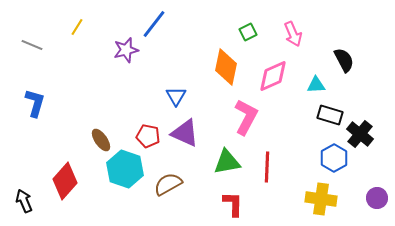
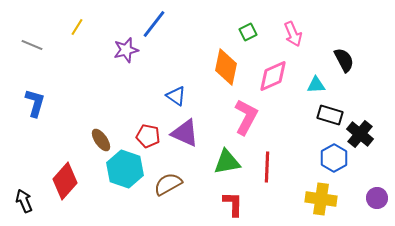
blue triangle: rotated 25 degrees counterclockwise
